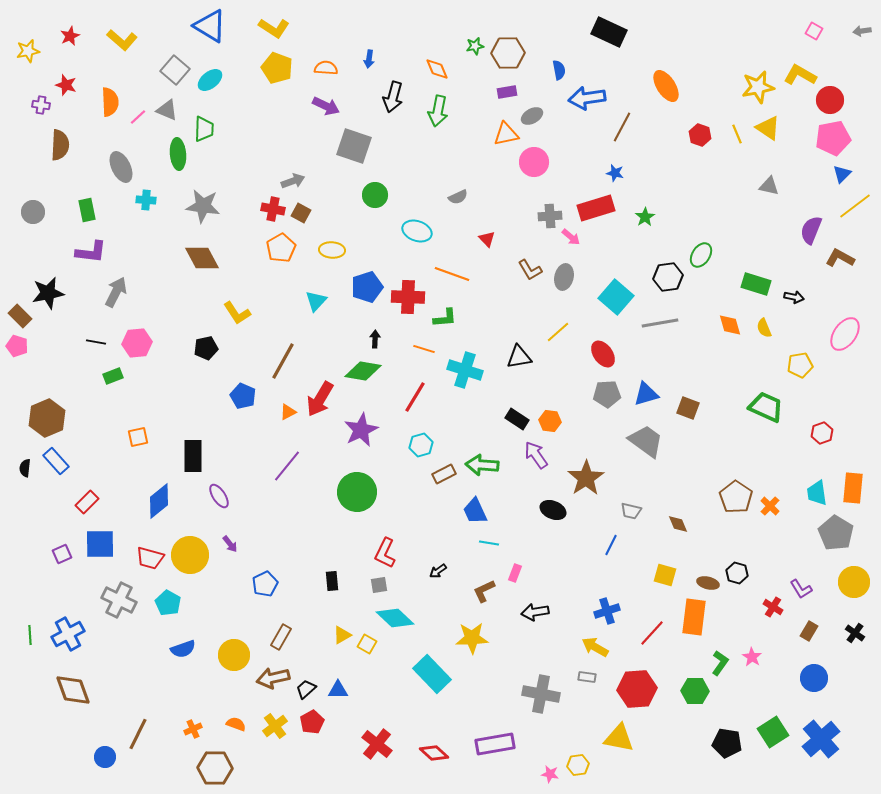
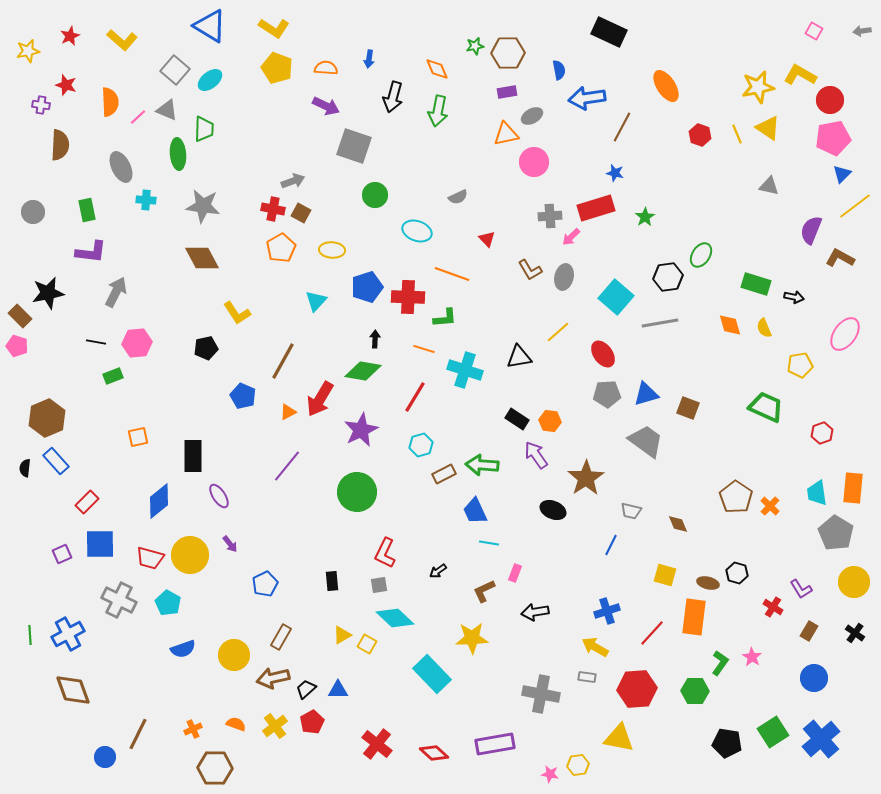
pink arrow at (571, 237): rotated 96 degrees clockwise
